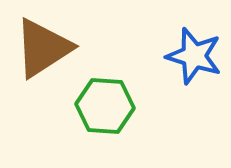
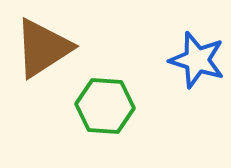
blue star: moved 3 px right, 4 px down
